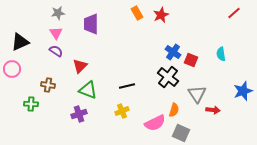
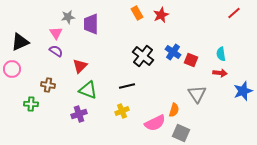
gray star: moved 10 px right, 4 px down
black cross: moved 25 px left, 21 px up
red arrow: moved 7 px right, 37 px up
